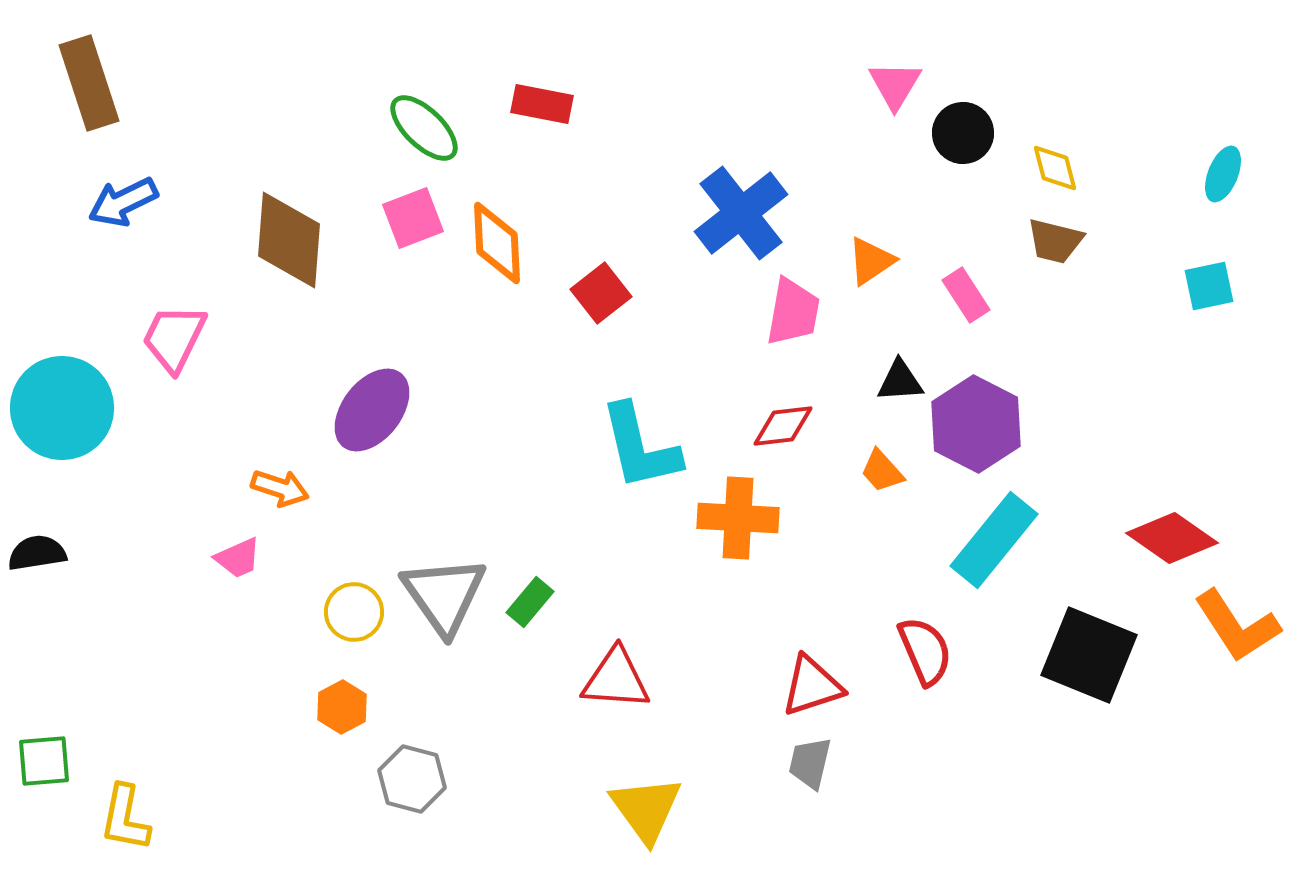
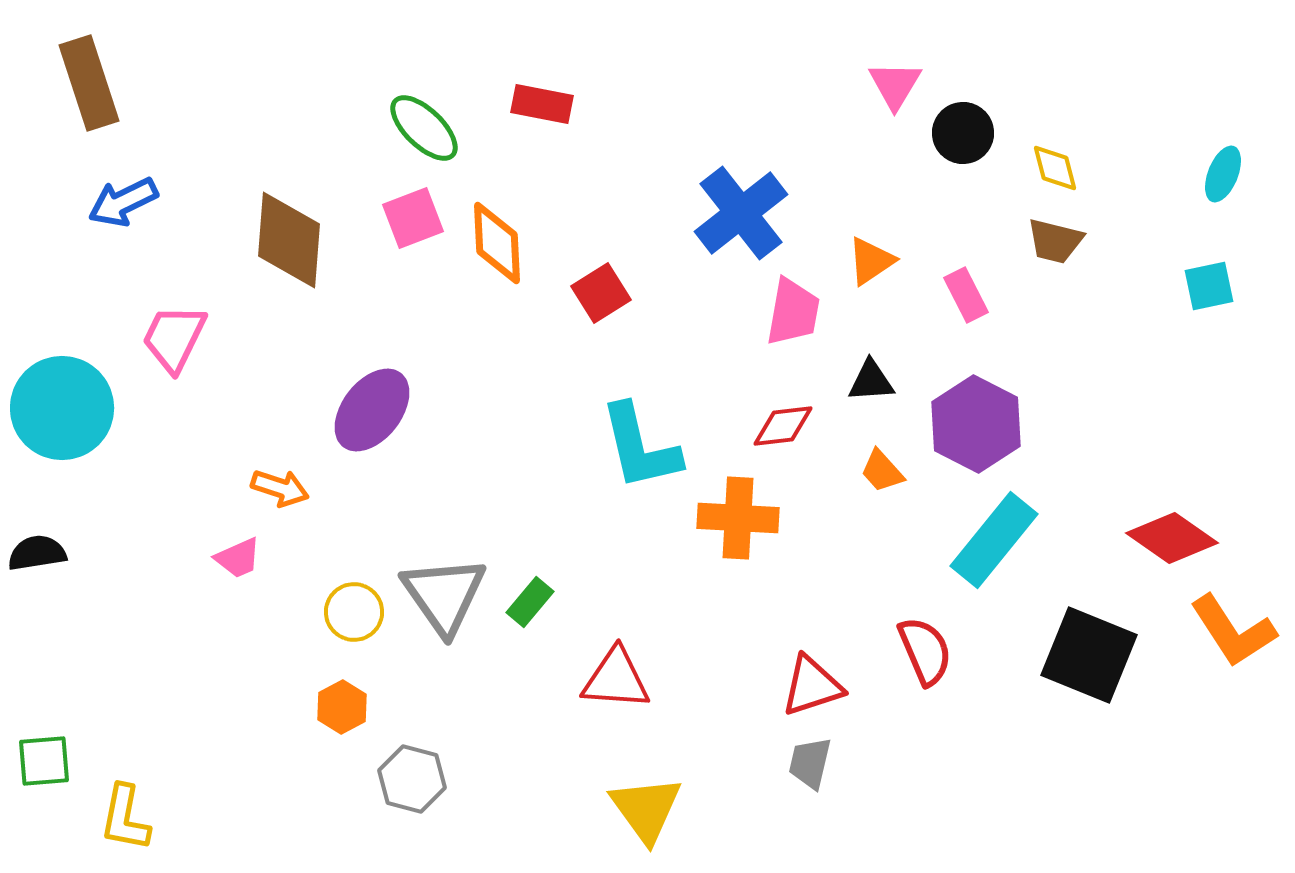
red square at (601, 293): rotated 6 degrees clockwise
pink rectangle at (966, 295): rotated 6 degrees clockwise
black triangle at (900, 381): moved 29 px left
orange L-shape at (1237, 626): moved 4 px left, 5 px down
